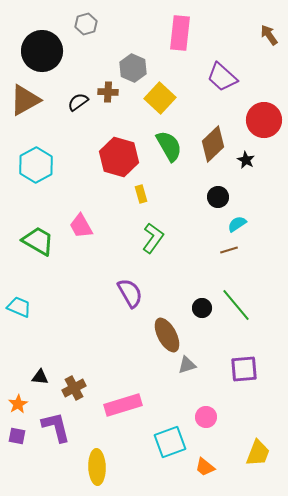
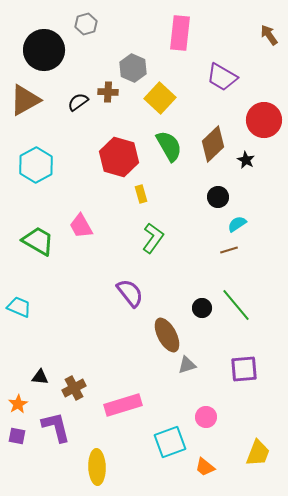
black circle at (42, 51): moved 2 px right, 1 px up
purple trapezoid at (222, 77): rotated 12 degrees counterclockwise
purple semicircle at (130, 293): rotated 8 degrees counterclockwise
